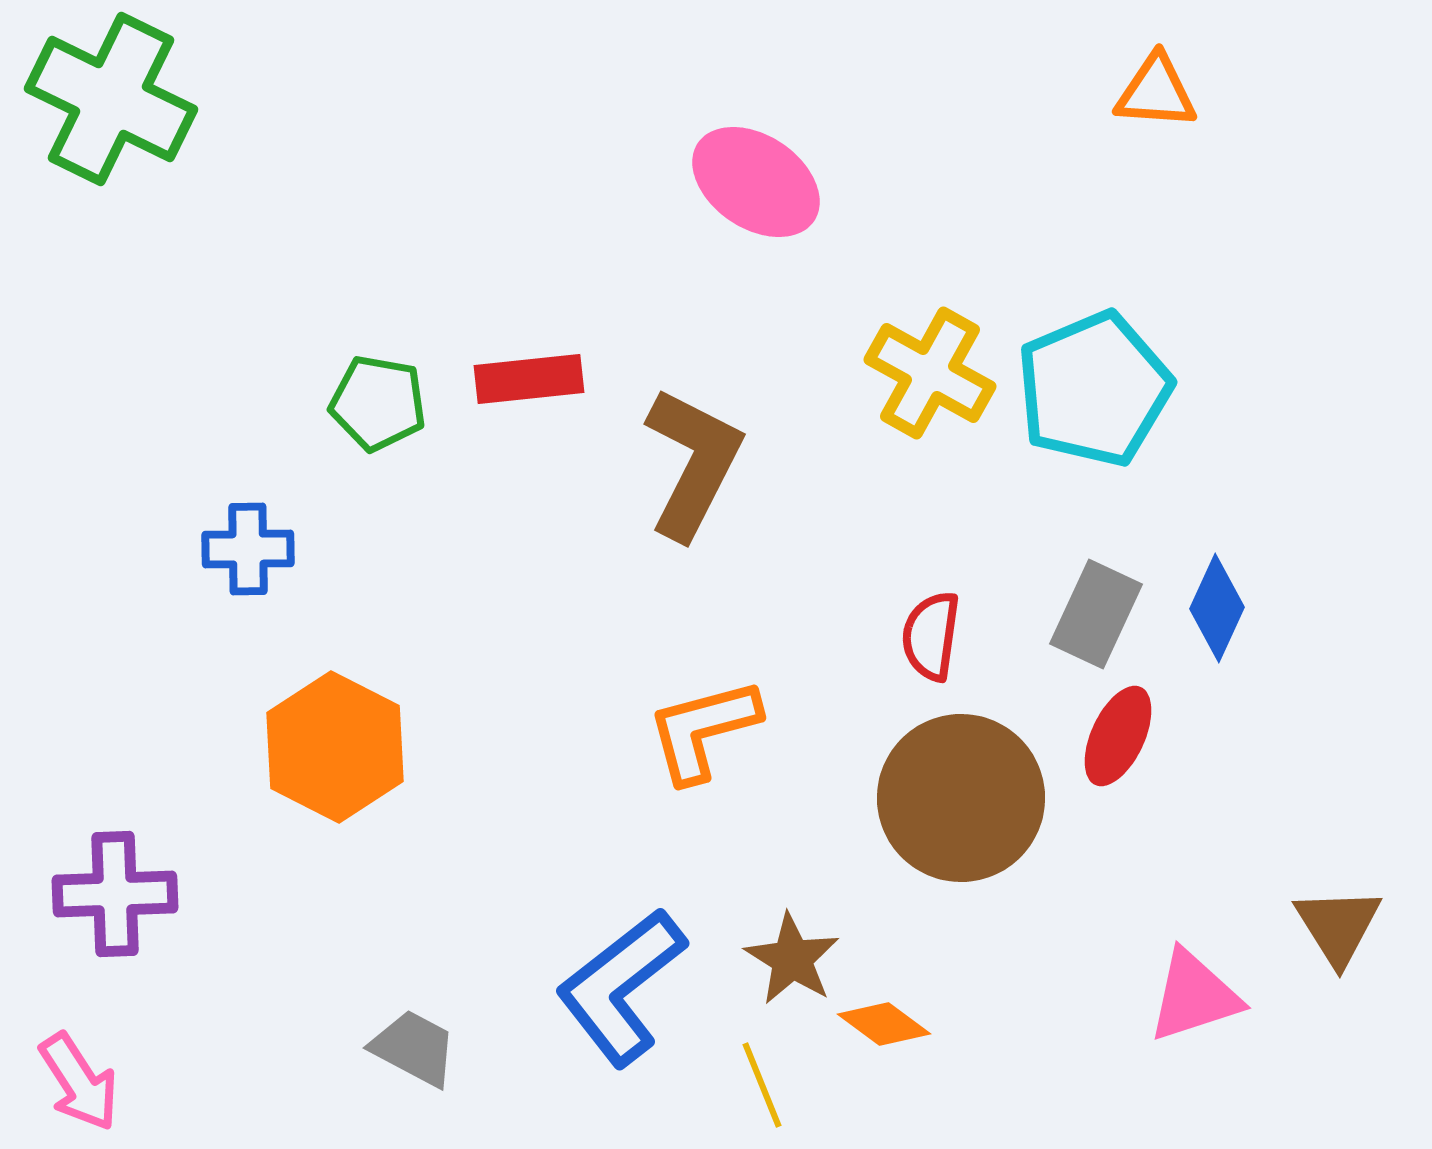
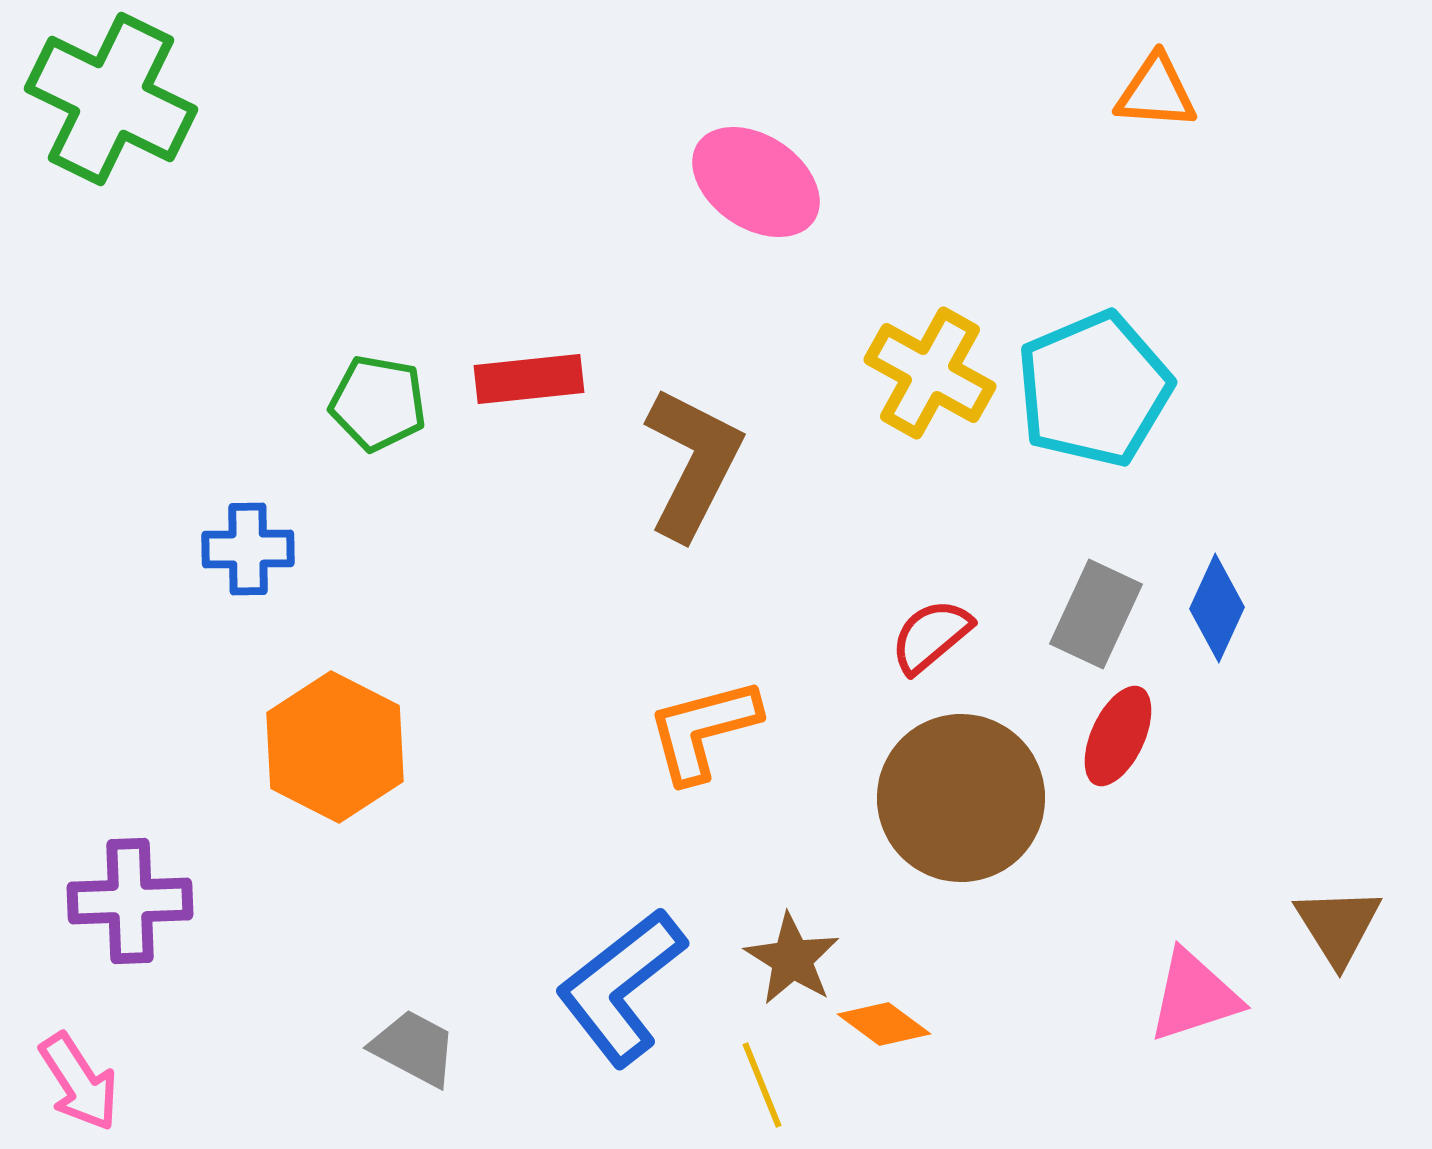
red semicircle: rotated 42 degrees clockwise
purple cross: moved 15 px right, 7 px down
